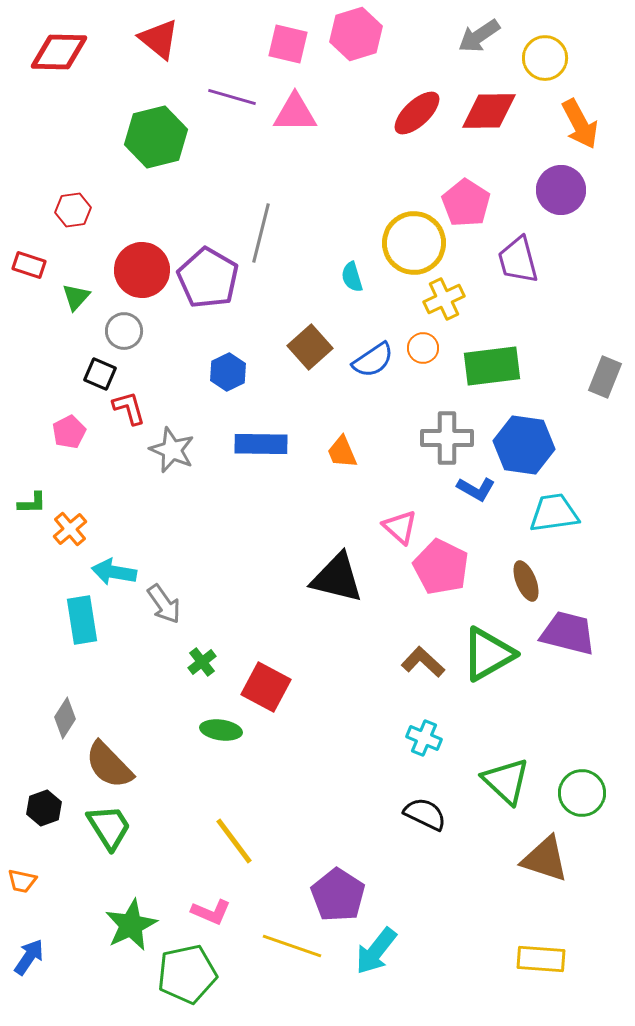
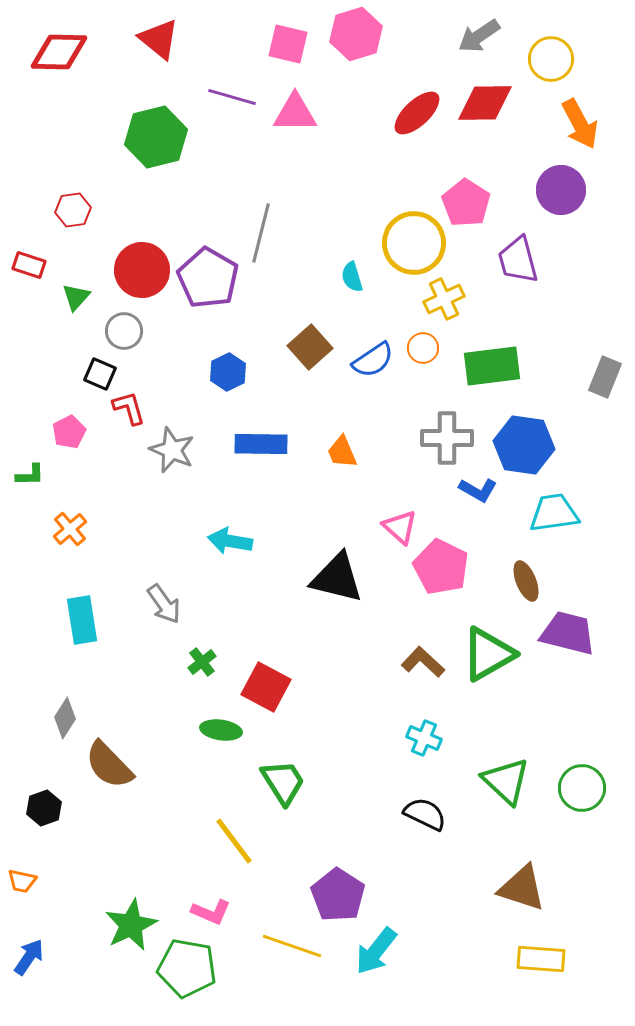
yellow circle at (545, 58): moved 6 px right, 1 px down
red diamond at (489, 111): moved 4 px left, 8 px up
blue L-shape at (476, 489): moved 2 px right, 1 px down
green L-shape at (32, 503): moved 2 px left, 28 px up
cyan arrow at (114, 572): moved 116 px right, 31 px up
green circle at (582, 793): moved 5 px up
green trapezoid at (109, 827): moved 174 px right, 45 px up
brown triangle at (545, 859): moved 23 px left, 29 px down
green pentagon at (187, 974): moved 6 px up; rotated 22 degrees clockwise
